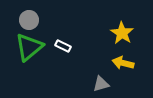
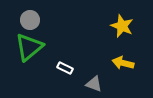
gray circle: moved 1 px right
yellow star: moved 7 px up; rotated 10 degrees counterclockwise
white rectangle: moved 2 px right, 22 px down
gray triangle: moved 7 px left; rotated 36 degrees clockwise
